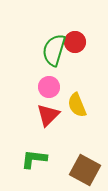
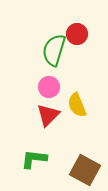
red circle: moved 2 px right, 8 px up
